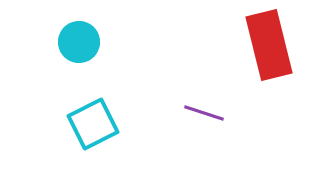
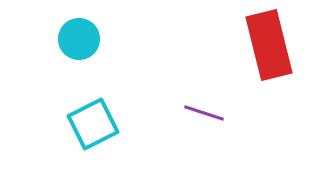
cyan circle: moved 3 px up
